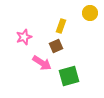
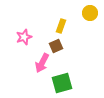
pink arrow: rotated 84 degrees clockwise
green square: moved 7 px left, 7 px down
